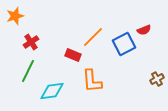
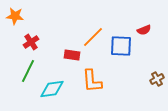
orange star: rotated 24 degrees clockwise
blue square: moved 3 px left, 2 px down; rotated 30 degrees clockwise
red rectangle: moved 1 px left; rotated 14 degrees counterclockwise
cyan diamond: moved 2 px up
